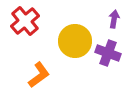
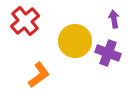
purple arrow: rotated 18 degrees counterclockwise
